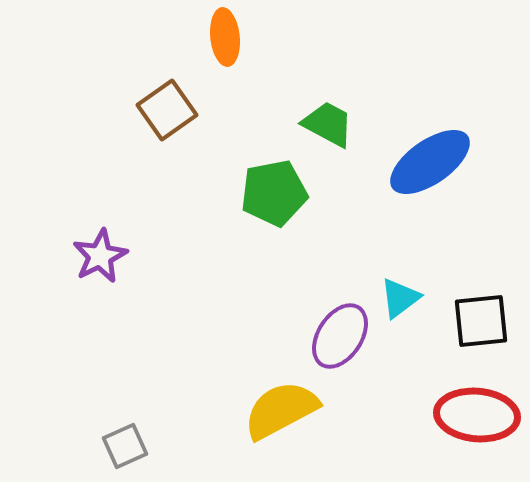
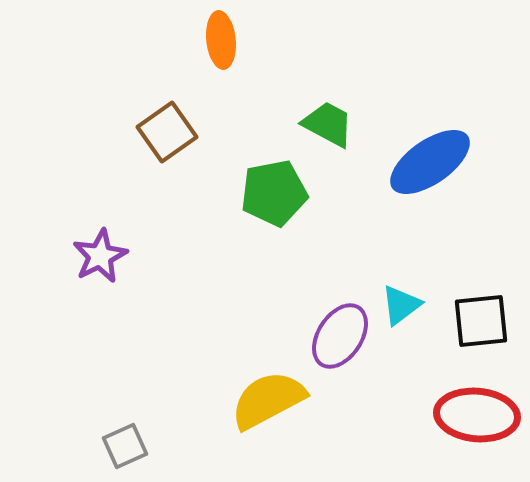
orange ellipse: moved 4 px left, 3 px down
brown square: moved 22 px down
cyan triangle: moved 1 px right, 7 px down
yellow semicircle: moved 13 px left, 10 px up
